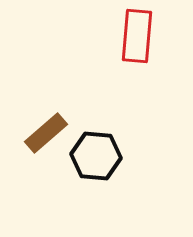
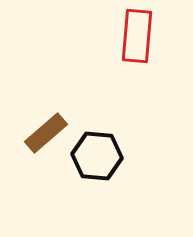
black hexagon: moved 1 px right
